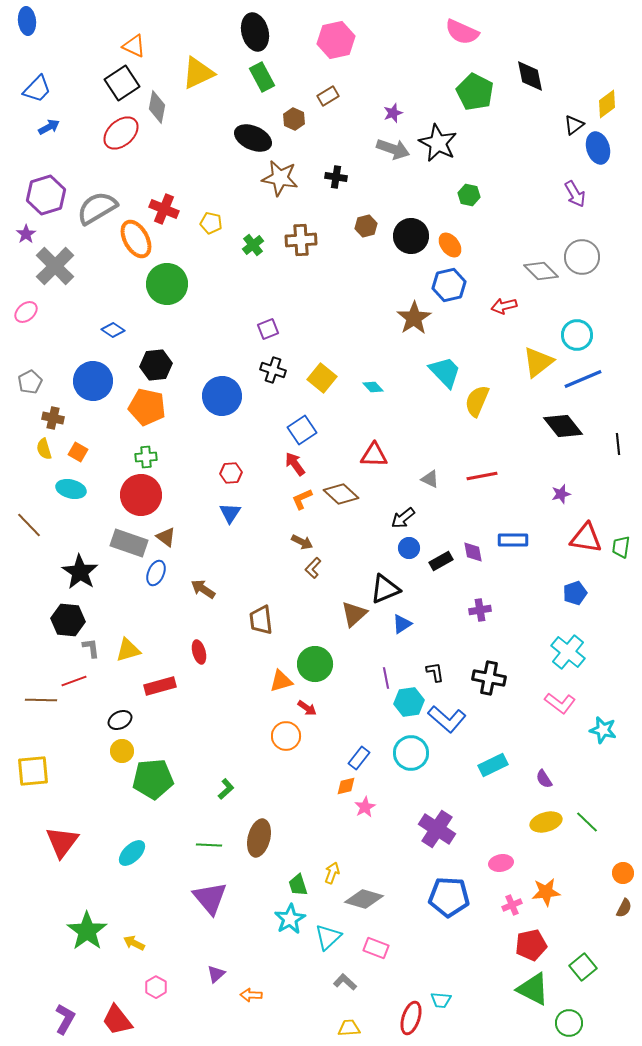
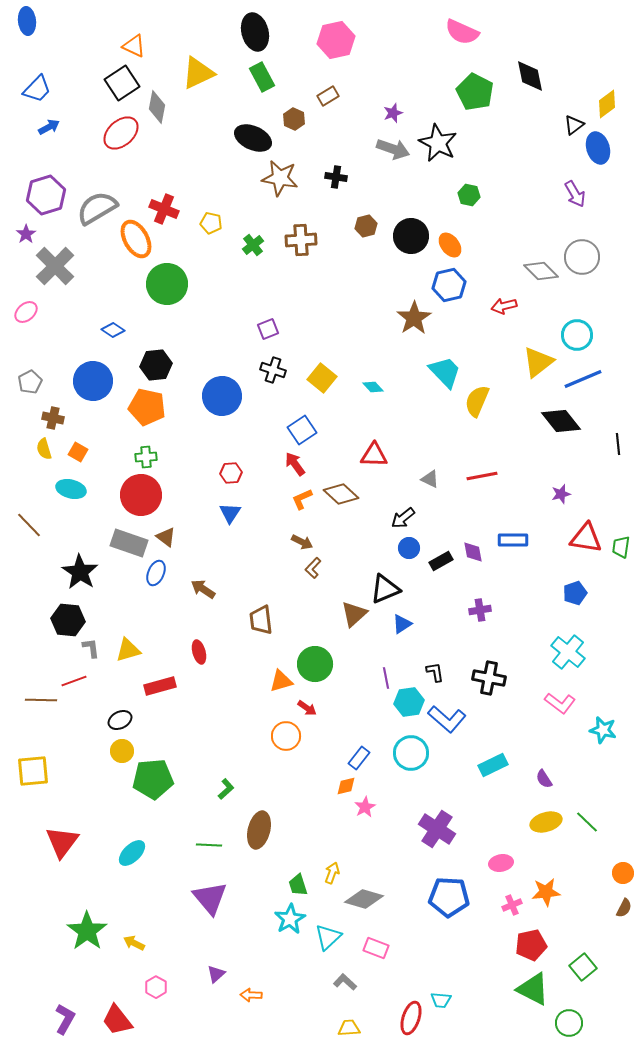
black diamond at (563, 426): moved 2 px left, 5 px up
brown ellipse at (259, 838): moved 8 px up
